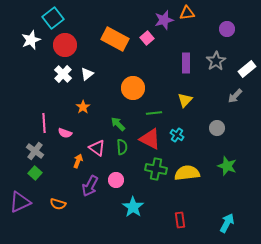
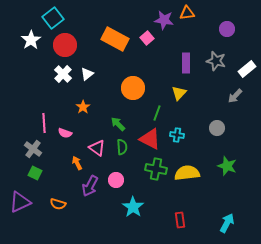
purple star: rotated 24 degrees clockwise
white star: rotated 12 degrees counterclockwise
gray star: rotated 24 degrees counterclockwise
yellow triangle: moved 6 px left, 7 px up
green line: moved 3 px right; rotated 63 degrees counterclockwise
cyan cross: rotated 24 degrees counterclockwise
gray cross: moved 2 px left, 2 px up
orange arrow: moved 1 px left, 2 px down; rotated 48 degrees counterclockwise
green square: rotated 16 degrees counterclockwise
